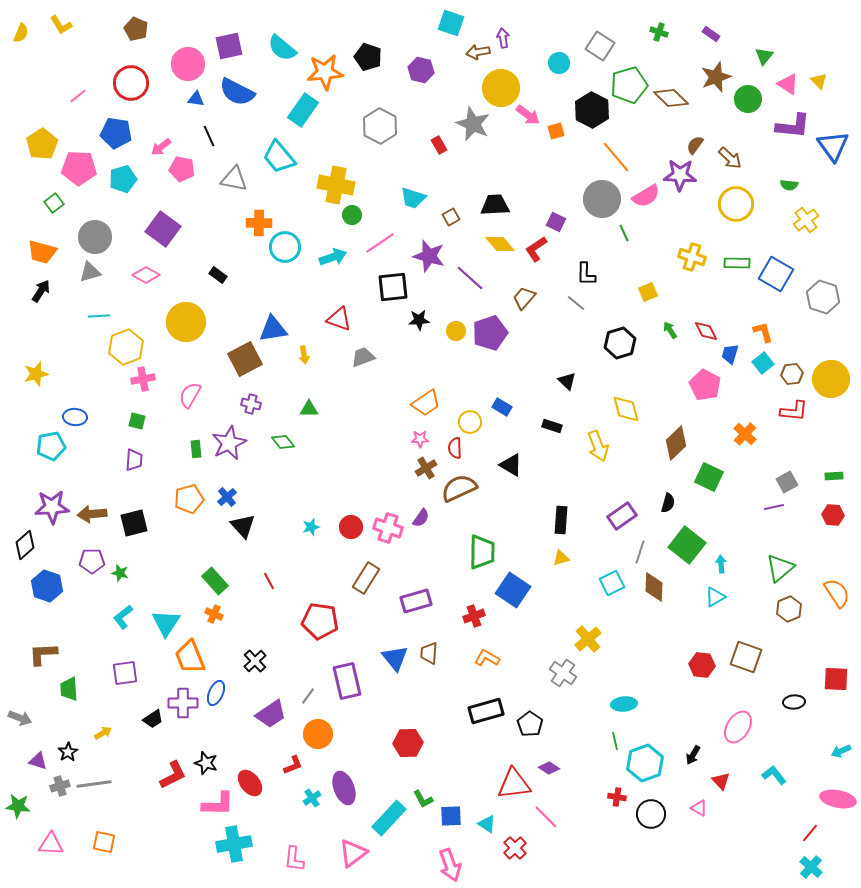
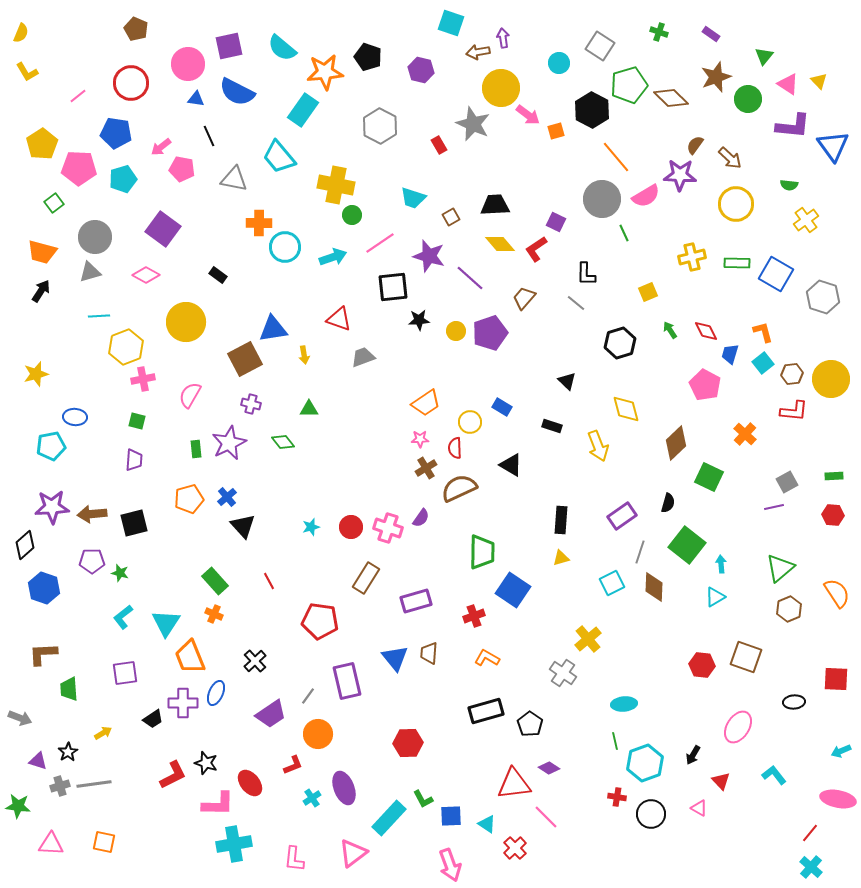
yellow L-shape at (61, 25): moved 34 px left, 47 px down
yellow cross at (692, 257): rotated 32 degrees counterclockwise
blue hexagon at (47, 586): moved 3 px left, 2 px down
